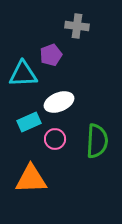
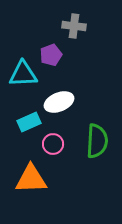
gray cross: moved 3 px left
pink circle: moved 2 px left, 5 px down
